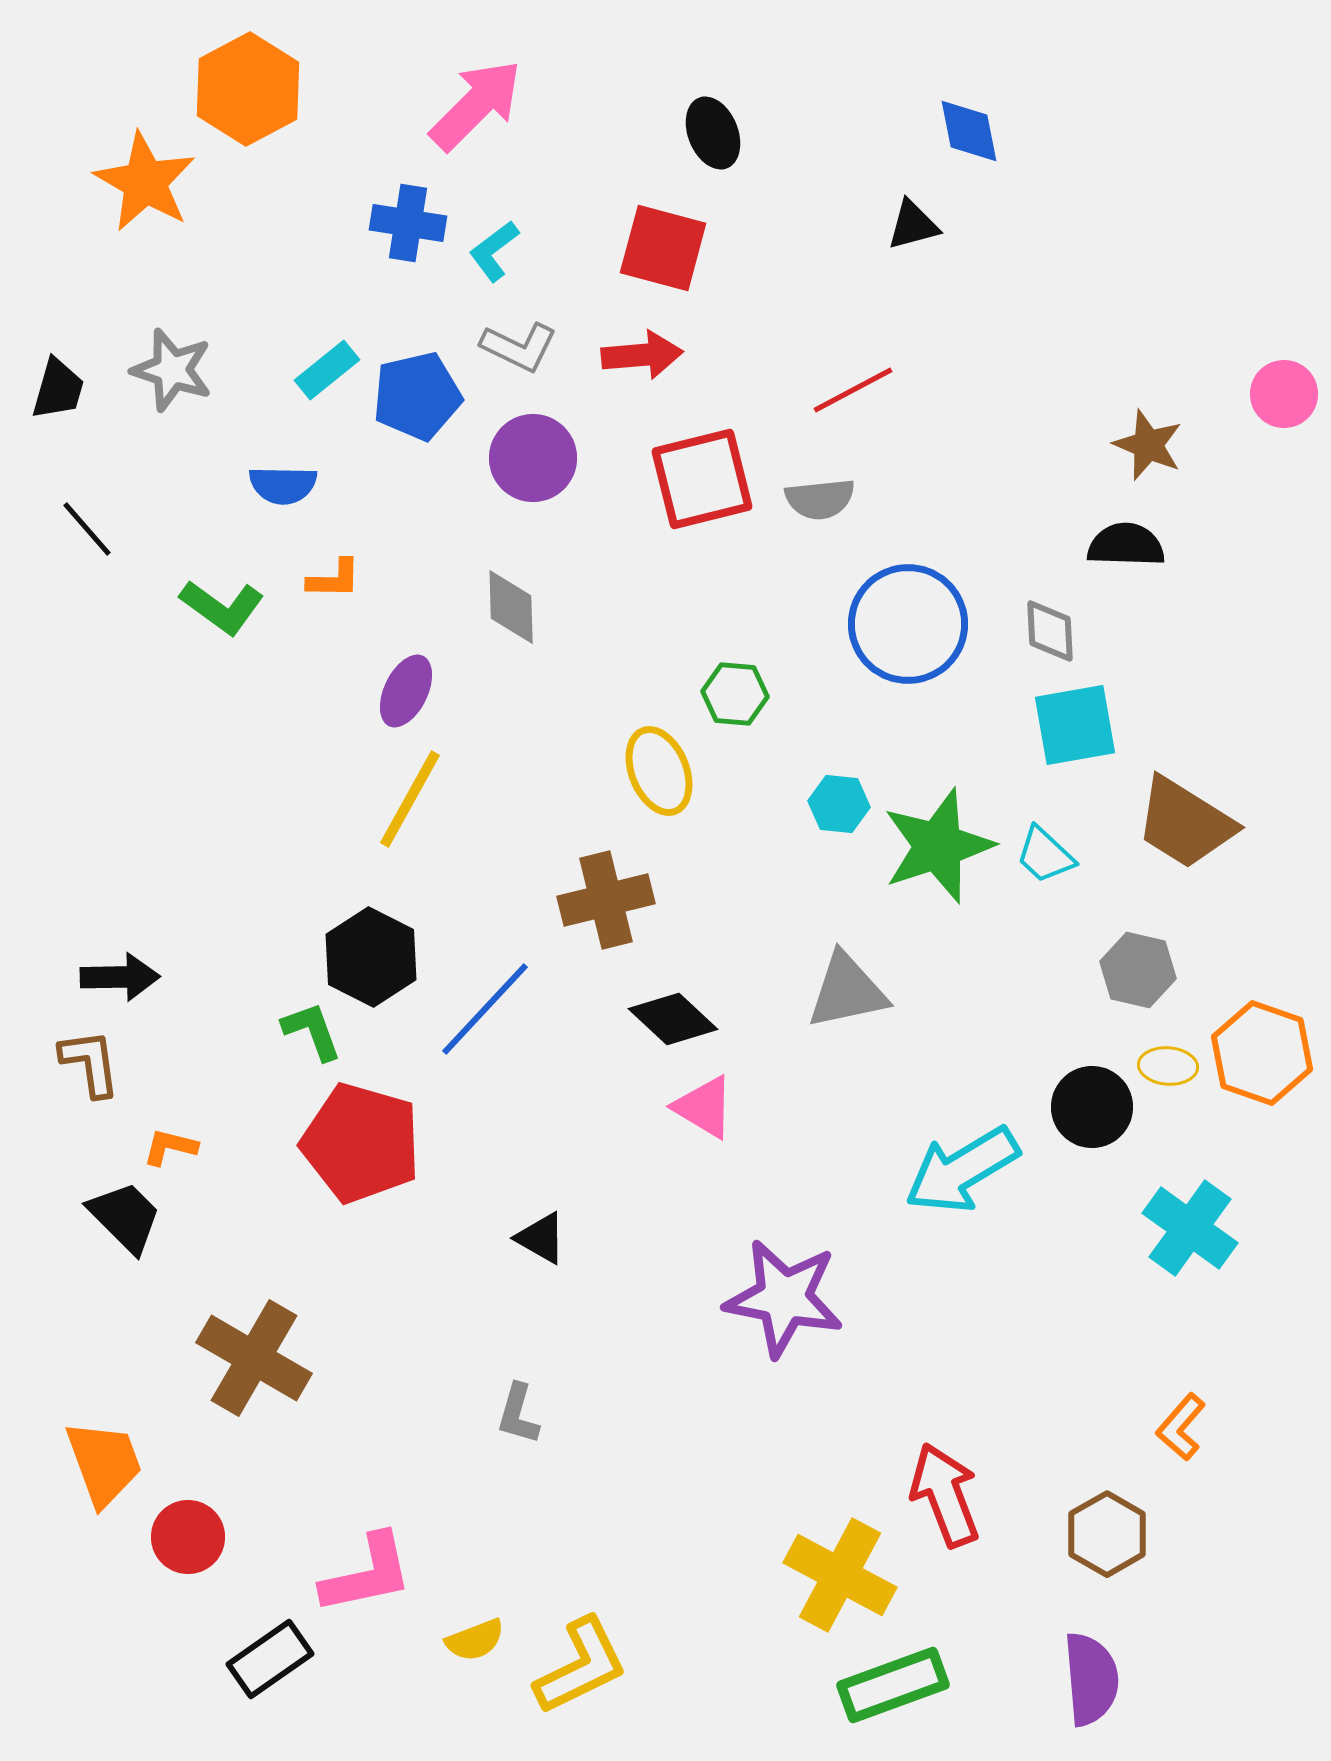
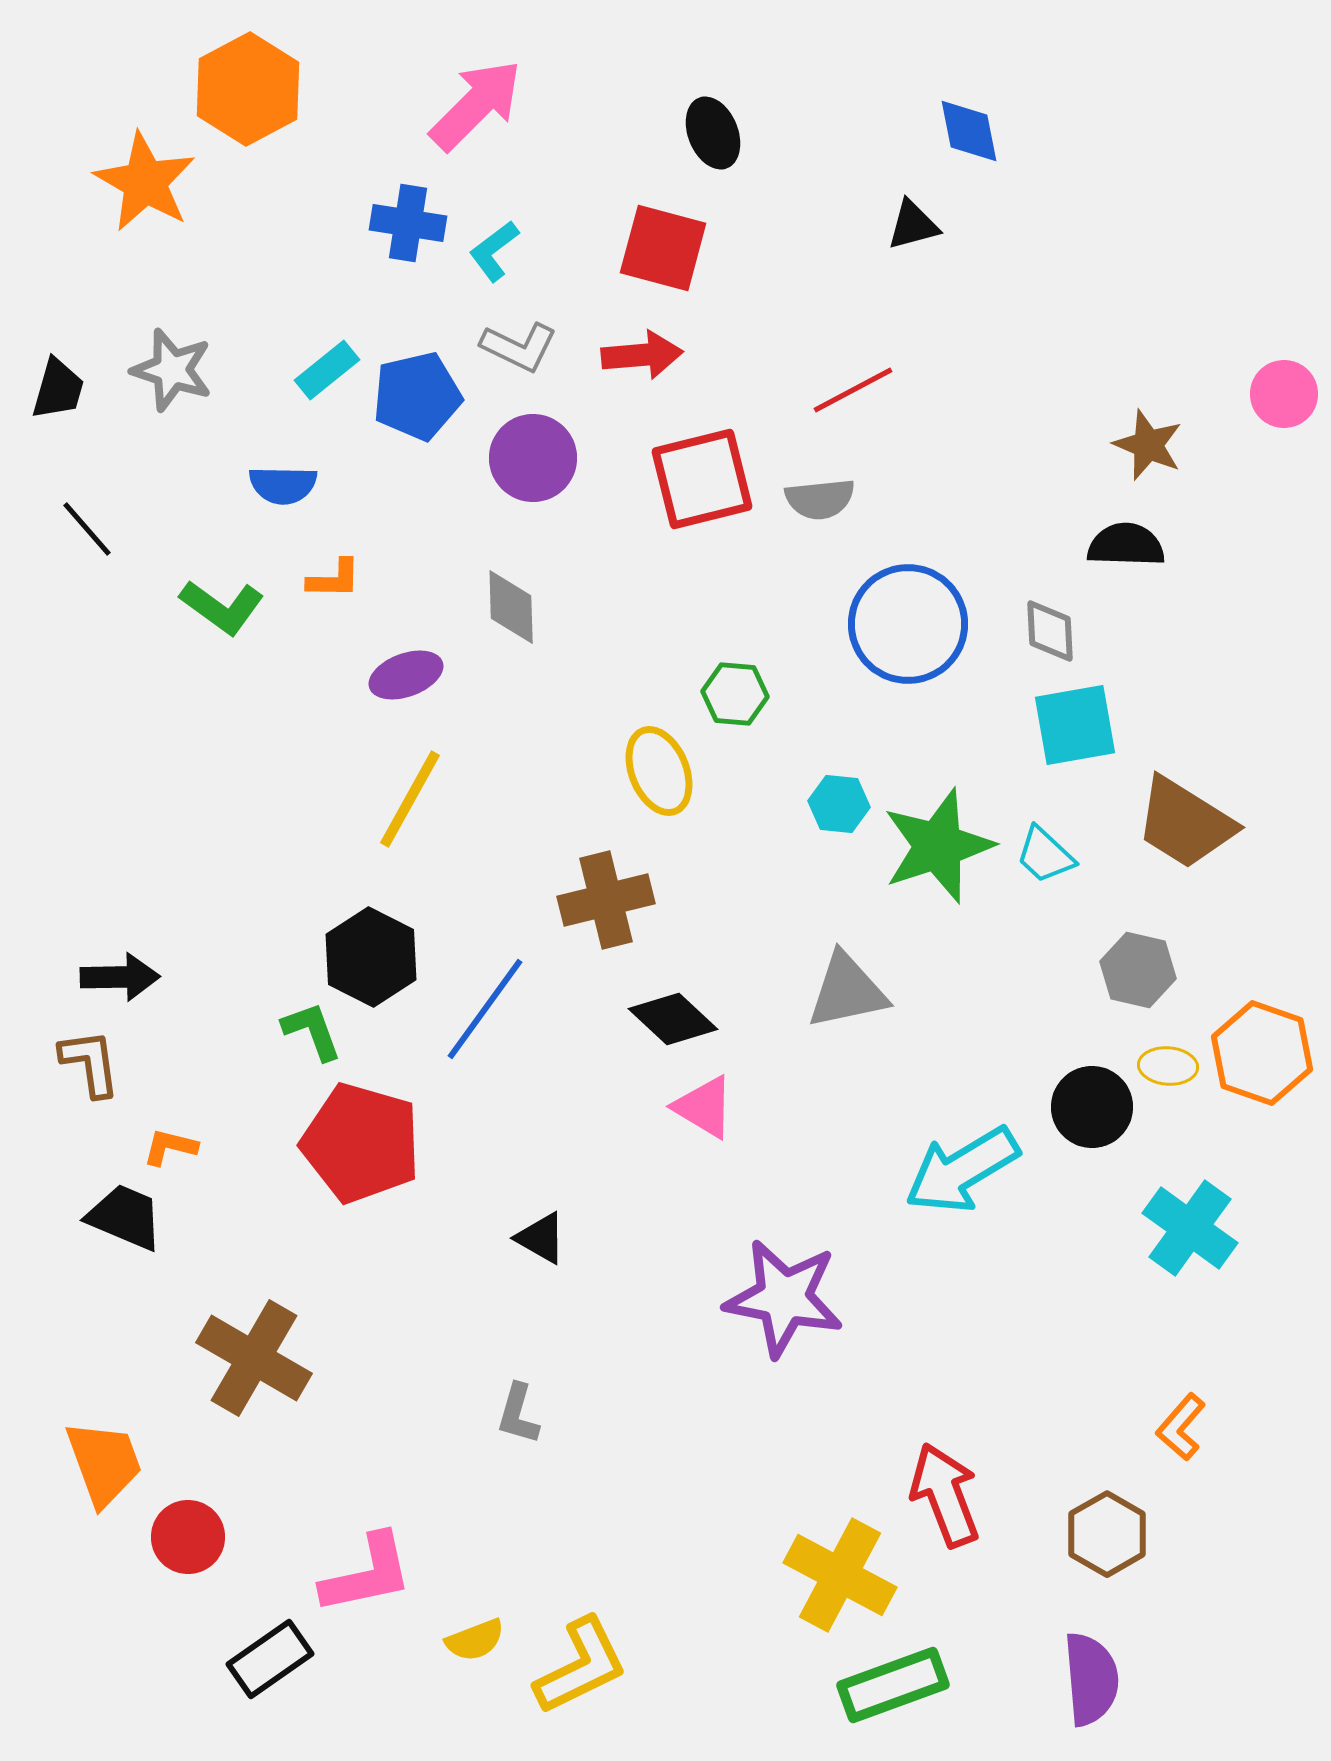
purple ellipse at (406, 691): moved 16 px up; rotated 44 degrees clockwise
blue line at (485, 1009): rotated 7 degrees counterclockwise
black trapezoid at (125, 1217): rotated 22 degrees counterclockwise
